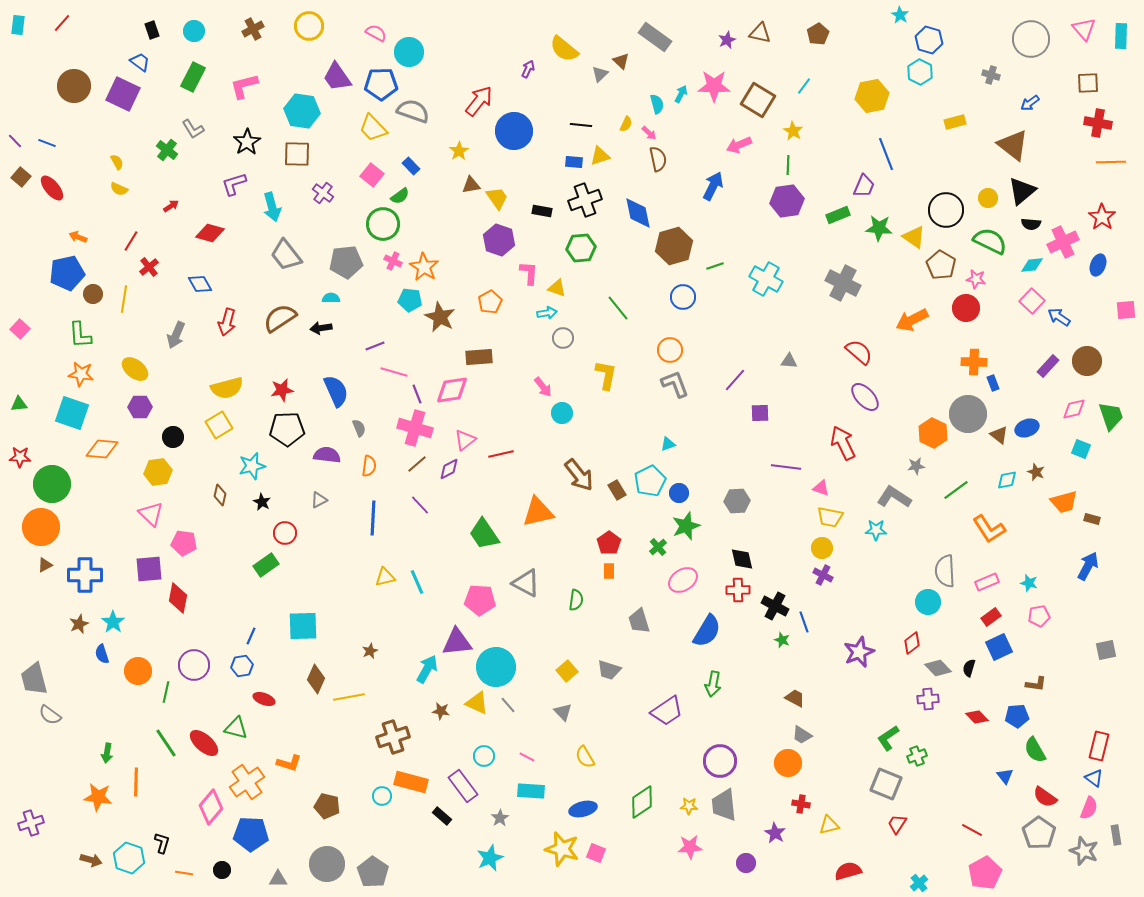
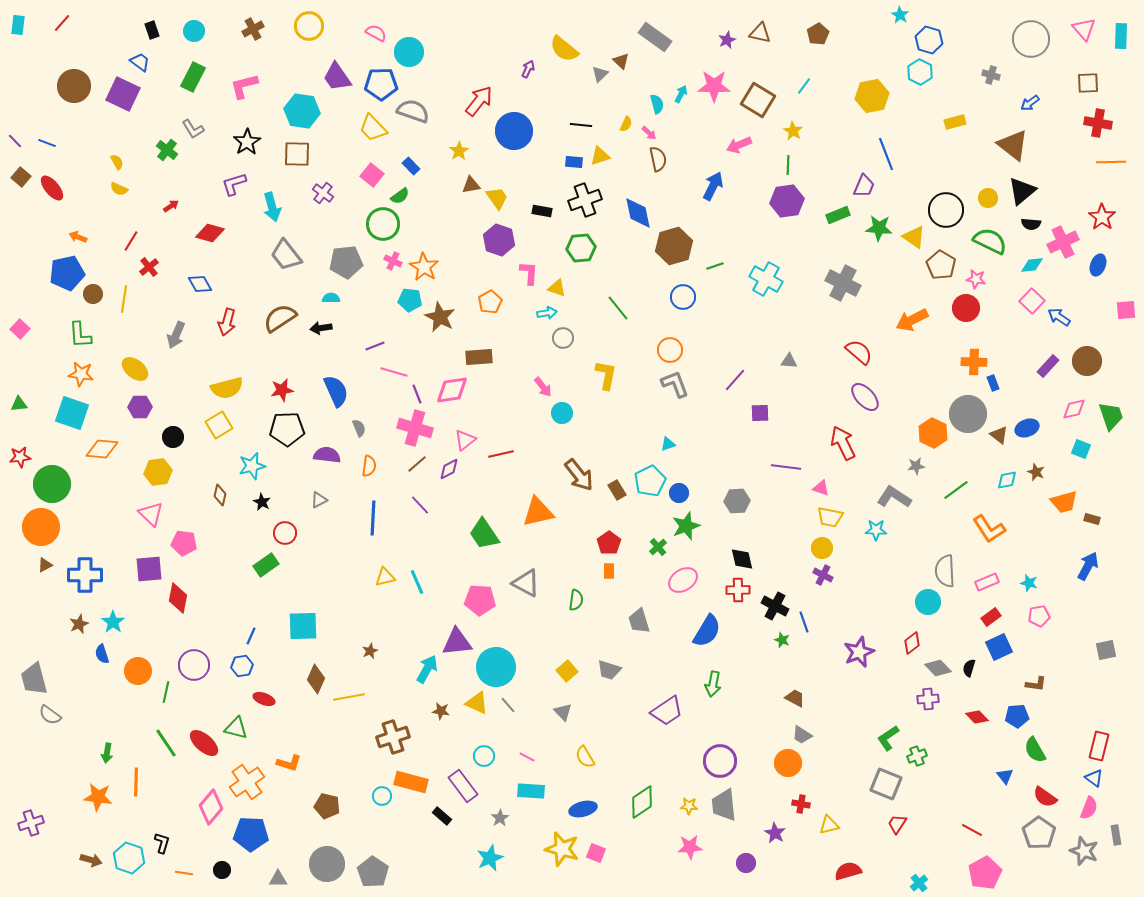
red star at (20, 457): rotated 10 degrees counterclockwise
